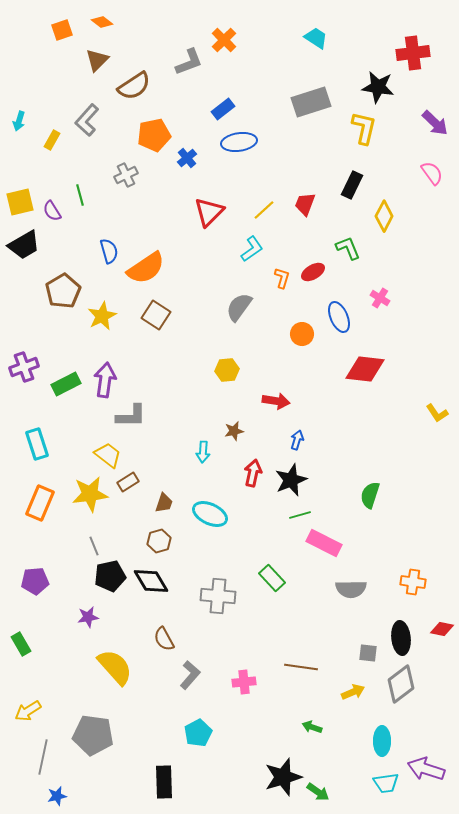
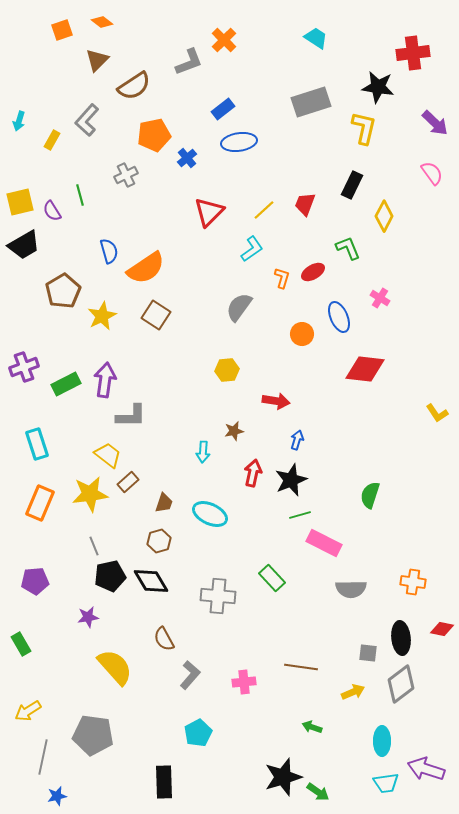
brown rectangle at (128, 482): rotated 10 degrees counterclockwise
